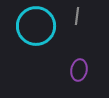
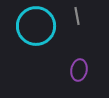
gray line: rotated 18 degrees counterclockwise
